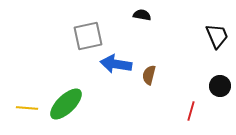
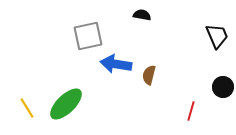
black circle: moved 3 px right, 1 px down
yellow line: rotated 55 degrees clockwise
